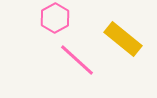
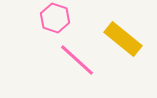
pink hexagon: rotated 12 degrees counterclockwise
